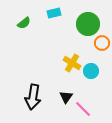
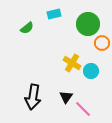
cyan rectangle: moved 1 px down
green semicircle: moved 3 px right, 5 px down
